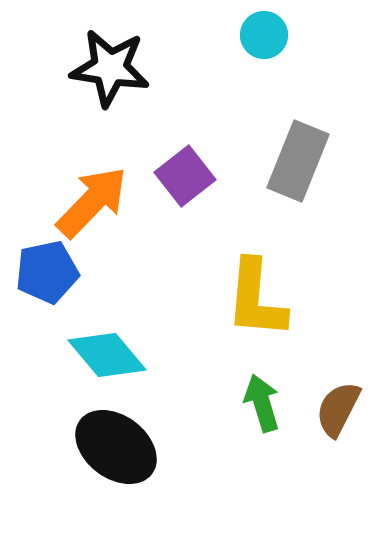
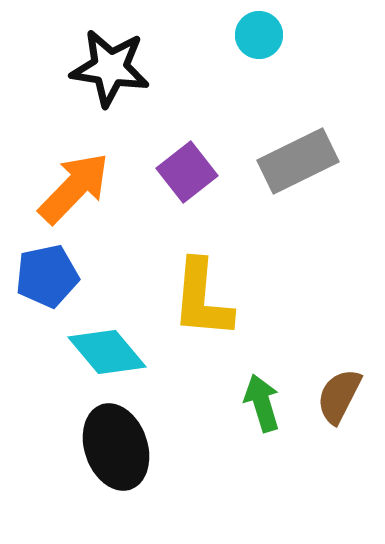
cyan circle: moved 5 px left
gray rectangle: rotated 42 degrees clockwise
purple square: moved 2 px right, 4 px up
orange arrow: moved 18 px left, 14 px up
blue pentagon: moved 4 px down
yellow L-shape: moved 54 px left
cyan diamond: moved 3 px up
brown semicircle: moved 1 px right, 13 px up
black ellipse: rotated 34 degrees clockwise
